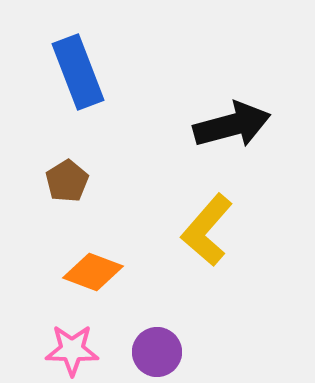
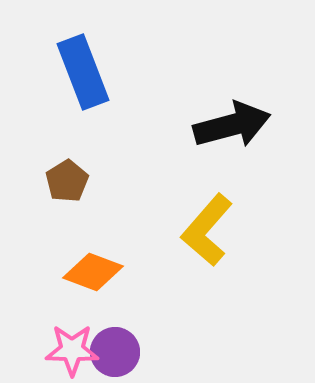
blue rectangle: moved 5 px right
purple circle: moved 42 px left
